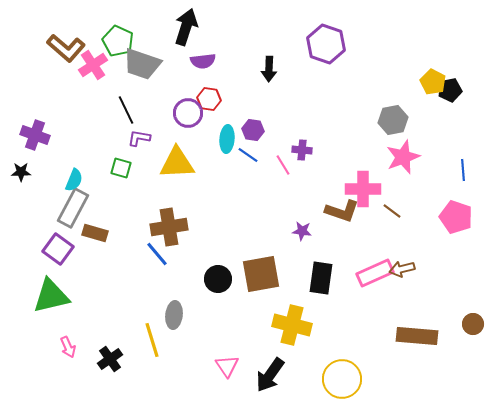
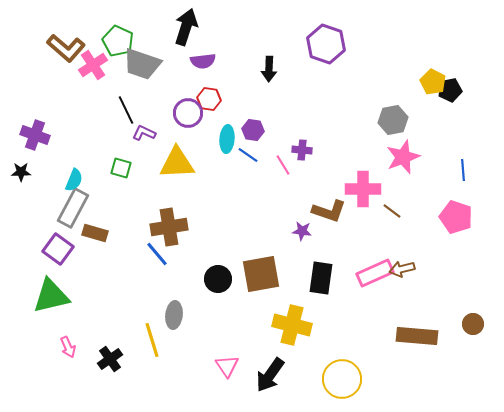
purple L-shape at (139, 138): moved 5 px right, 5 px up; rotated 15 degrees clockwise
brown L-shape at (342, 211): moved 13 px left
